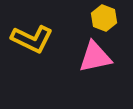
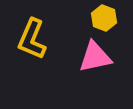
yellow L-shape: rotated 87 degrees clockwise
